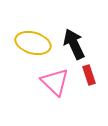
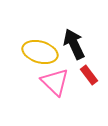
yellow ellipse: moved 7 px right, 9 px down
red rectangle: rotated 18 degrees counterclockwise
